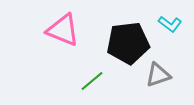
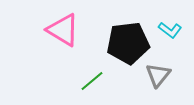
cyan L-shape: moved 6 px down
pink triangle: rotated 9 degrees clockwise
gray triangle: rotated 32 degrees counterclockwise
